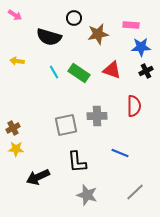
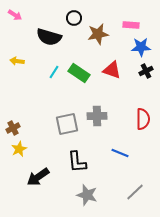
cyan line: rotated 64 degrees clockwise
red semicircle: moved 9 px right, 13 px down
gray square: moved 1 px right, 1 px up
yellow star: moved 3 px right; rotated 28 degrees counterclockwise
black arrow: rotated 10 degrees counterclockwise
